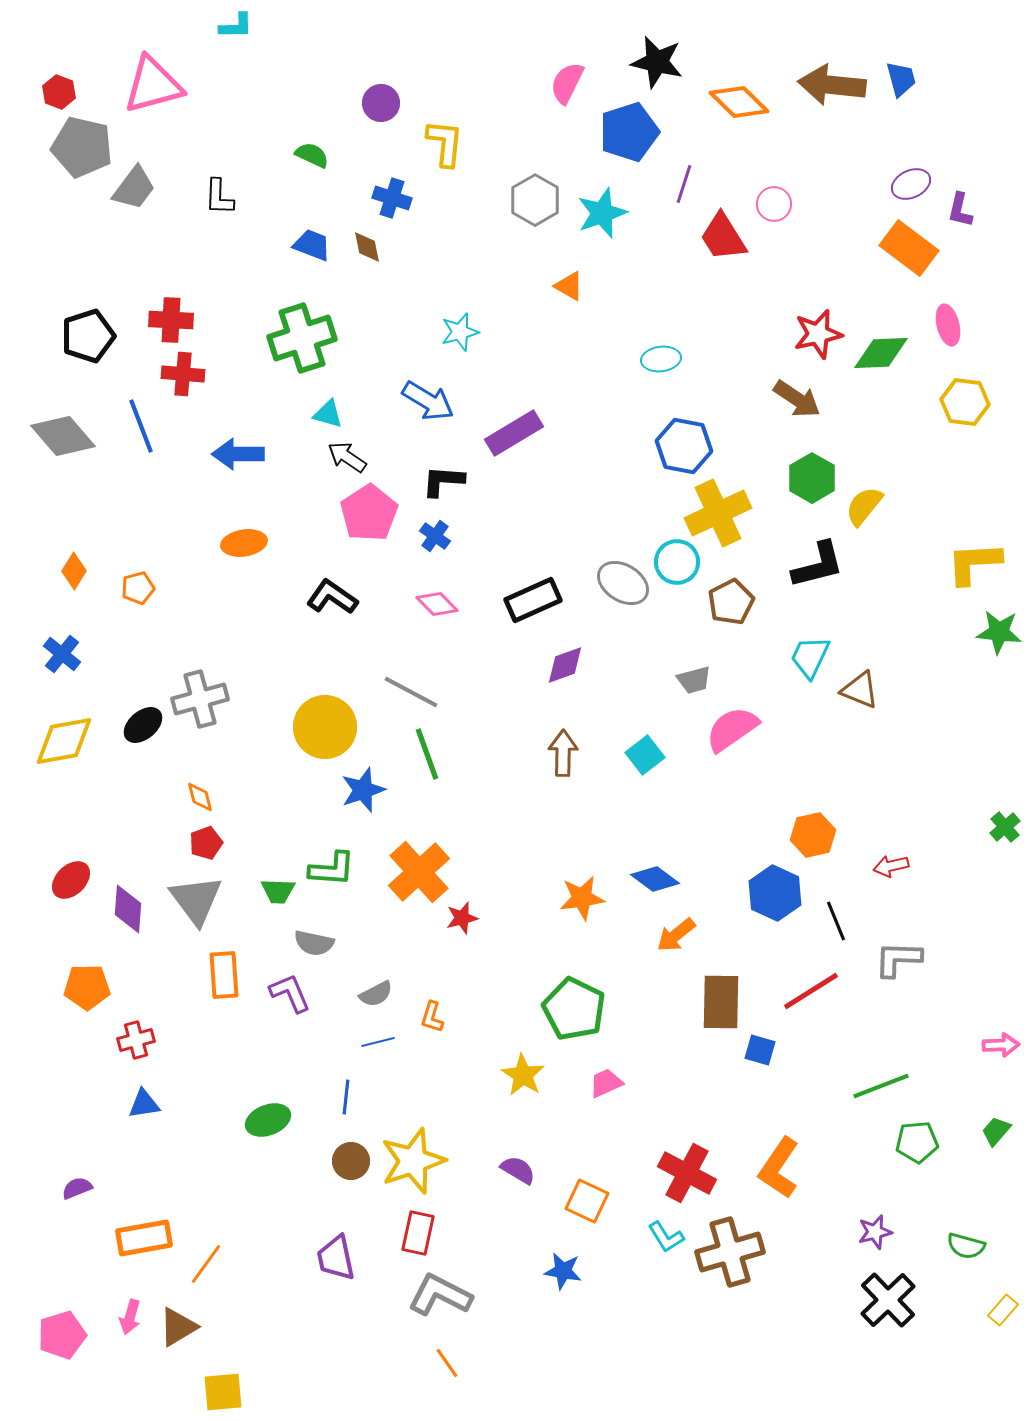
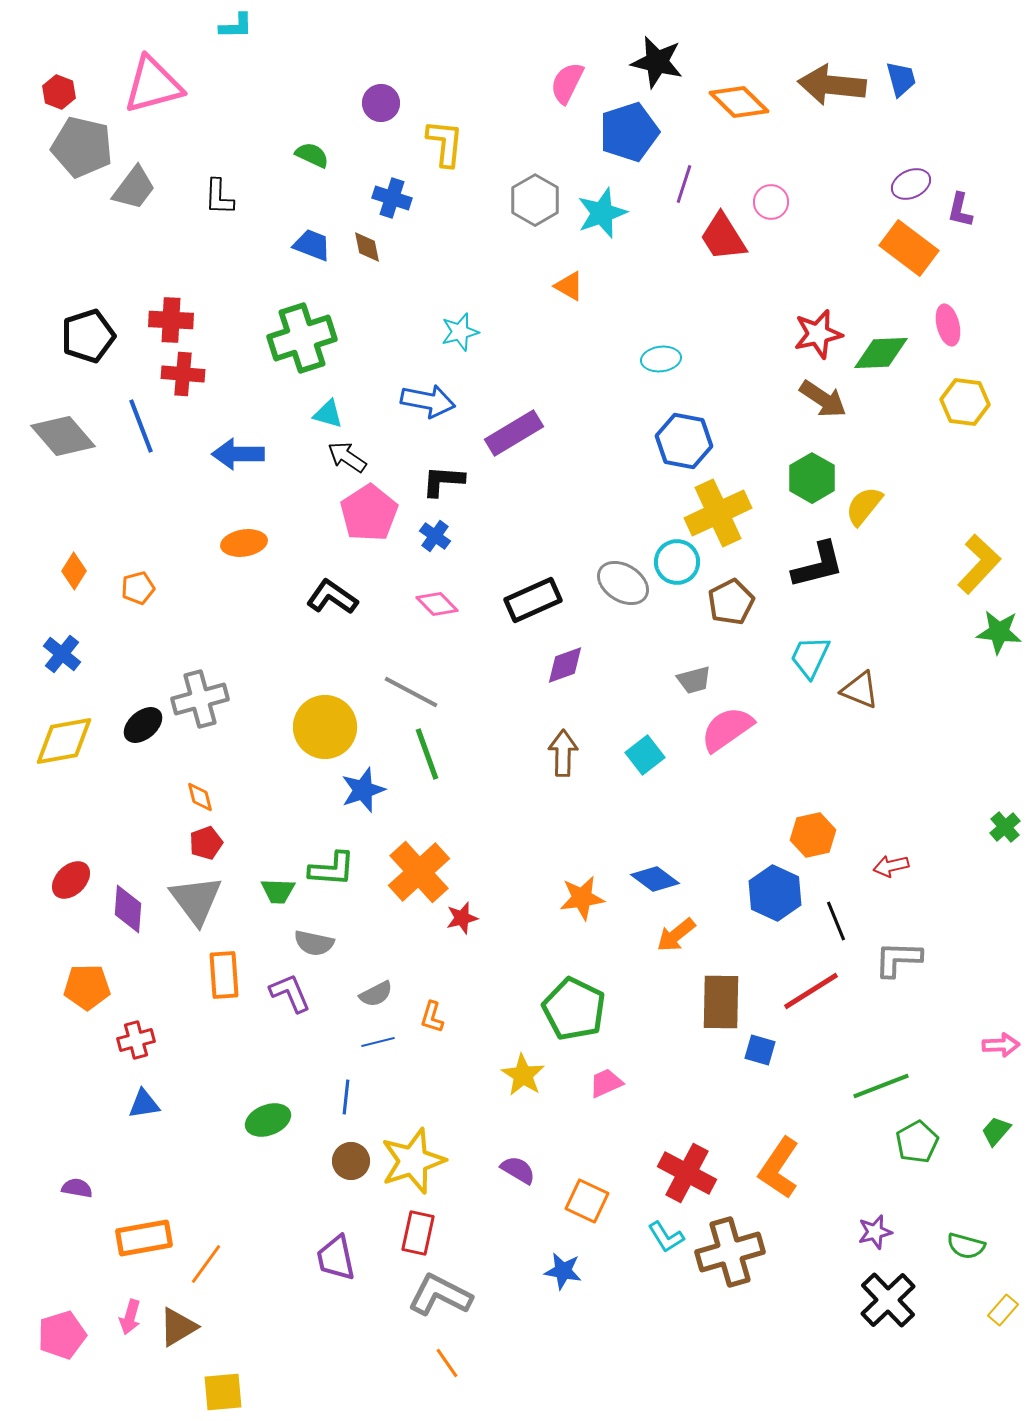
pink circle at (774, 204): moved 3 px left, 2 px up
brown arrow at (797, 399): moved 26 px right
blue arrow at (428, 401): rotated 20 degrees counterclockwise
blue hexagon at (684, 446): moved 5 px up
yellow L-shape at (974, 563): moved 5 px right, 1 px down; rotated 136 degrees clockwise
pink semicircle at (732, 729): moved 5 px left
green pentagon at (917, 1142): rotated 24 degrees counterclockwise
purple semicircle at (77, 1188): rotated 32 degrees clockwise
